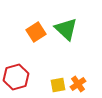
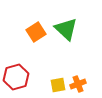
orange cross: rotated 14 degrees clockwise
